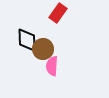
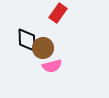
brown circle: moved 1 px up
pink semicircle: rotated 108 degrees counterclockwise
